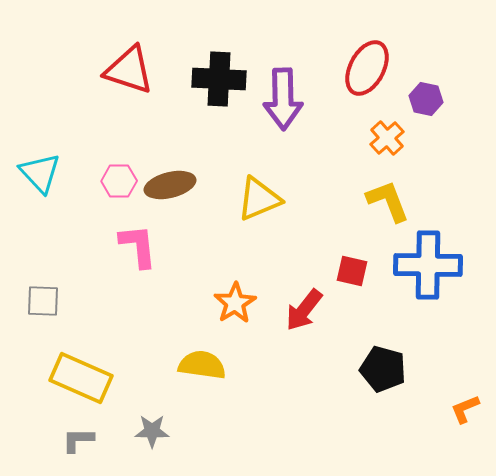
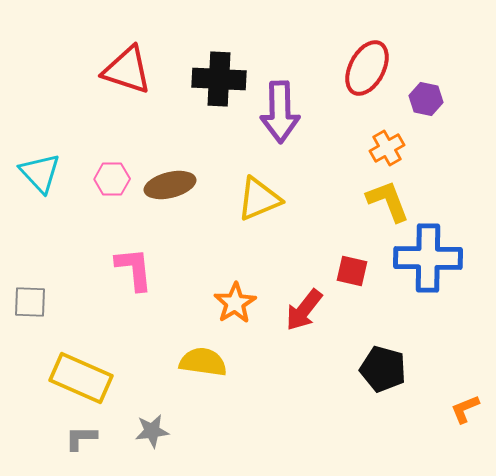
red triangle: moved 2 px left
purple arrow: moved 3 px left, 13 px down
orange cross: moved 10 px down; rotated 12 degrees clockwise
pink hexagon: moved 7 px left, 2 px up
pink L-shape: moved 4 px left, 23 px down
blue cross: moved 7 px up
gray square: moved 13 px left, 1 px down
yellow semicircle: moved 1 px right, 3 px up
gray star: rotated 8 degrees counterclockwise
gray L-shape: moved 3 px right, 2 px up
